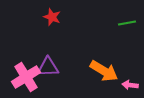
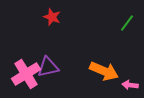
green line: rotated 42 degrees counterclockwise
purple triangle: rotated 10 degrees counterclockwise
orange arrow: rotated 8 degrees counterclockwise
pink cross: moved 3 px up
